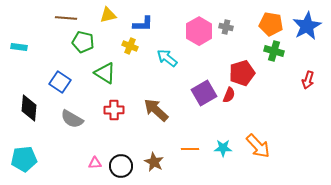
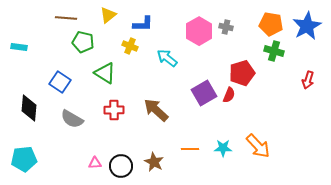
yellow triangle: rotated 24 degrees counterclockwise
